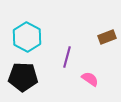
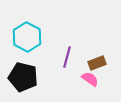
brown rectangle: moved 10 px left, 26 px down
black pentagon: rotated 12 degrees clockwise
